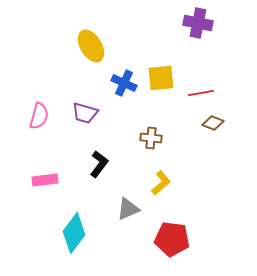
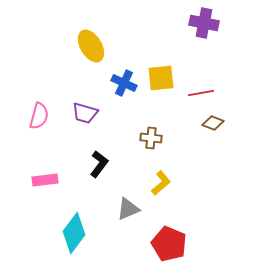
purple cross: moved 6 px right
red pentagon: moved 3 px left, 5 px down; rotated 16 degrees clockwise
